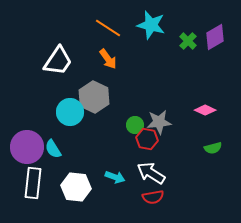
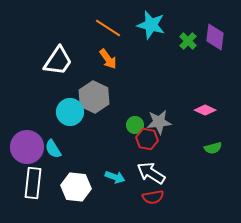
purple diamond: rotated 52 degrees counterclockwise
